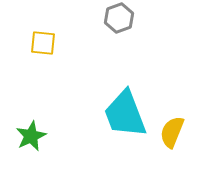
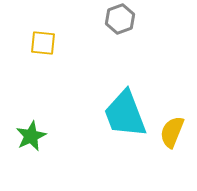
gray hexagon: moved 1 px right, 1 px down
